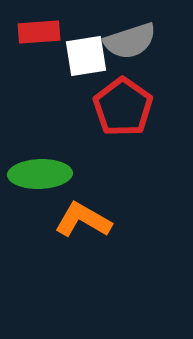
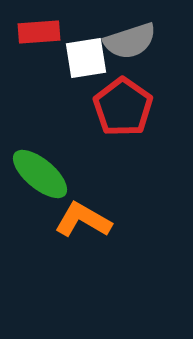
white square: moved 2 px down
green ellipse: rotated 42 degrees clockwise
